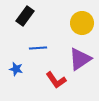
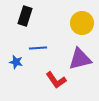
black rectangle: rotated 18 degrees counterclockwise
purple triangle: rotated 20 degrees clockwise
blue star: moved 7 px up
